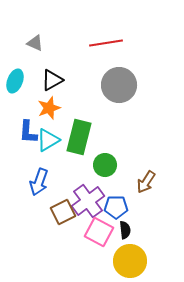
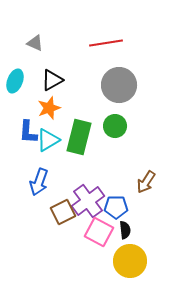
green circle: moved 10 px right, 39 px up
